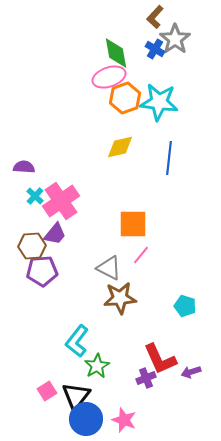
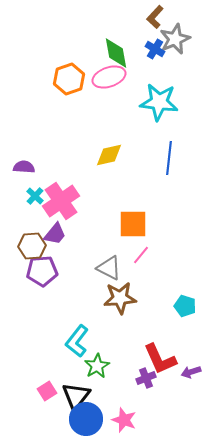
gray star: rotated 12 degrees clockwise
orange hexagon: moved 56 px left, 19 px up
yellow diamond: moved 11 px left, 8 px down
